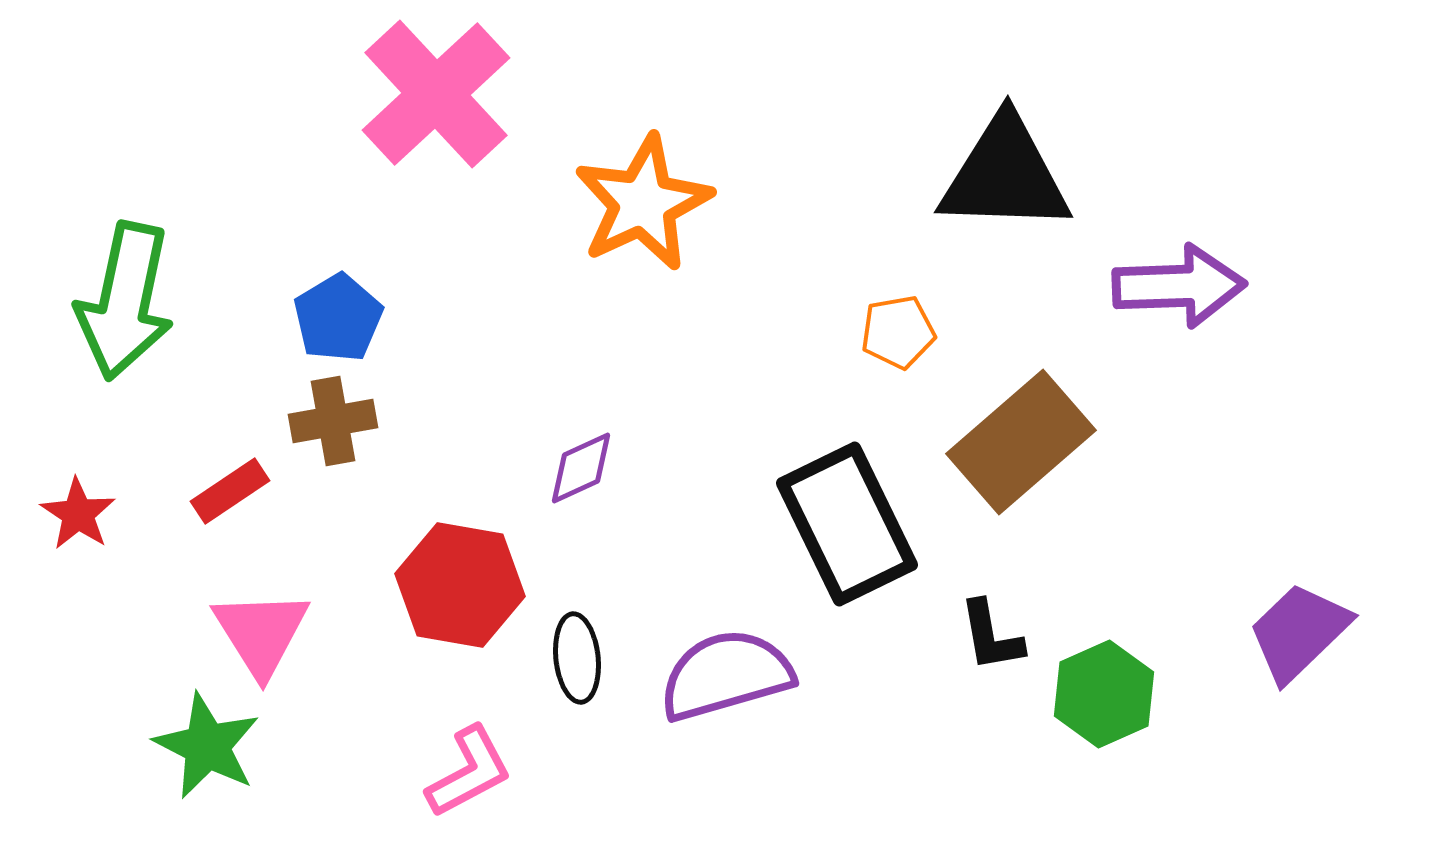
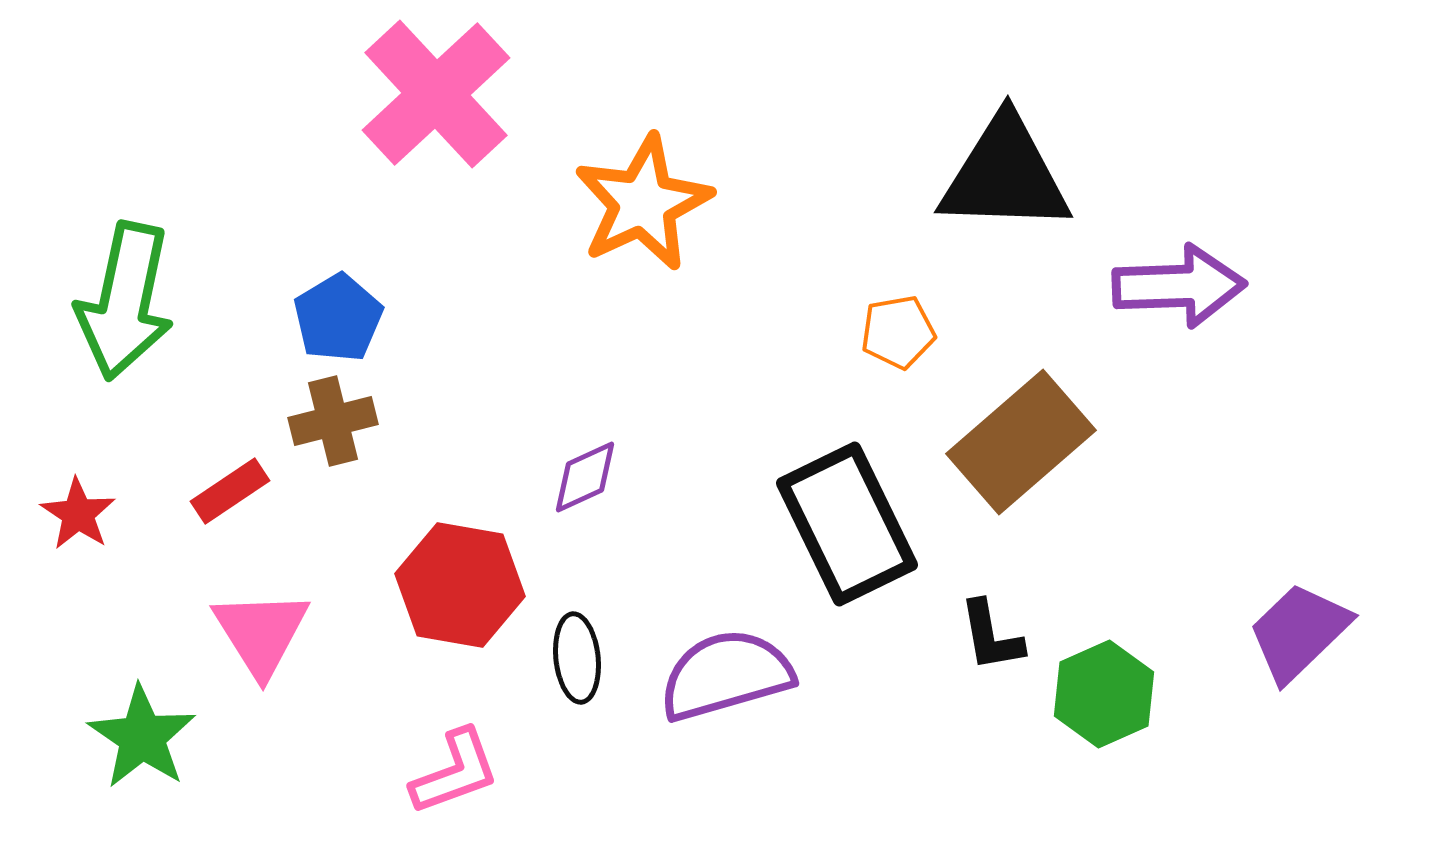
brown cross: rotated 4 degrees counterclockwise
purple diamond: moved 4 px right, 9 px down
green star: moved 65 px left, 9 px up; rotated 7 degrees clockwise
pink L-shape: moved 14 px left; rotated 8 degrees clockwise
